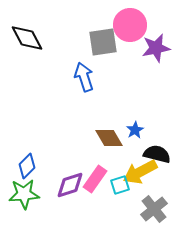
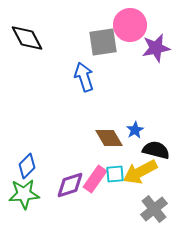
black semicircle: moved 1 px left, 4 px up
cyan square: moved 5 px left, 11 px up; rotated 12 degrees clockwise
